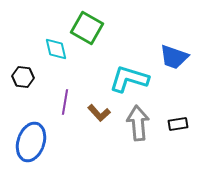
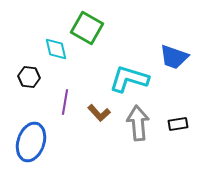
black hexagon: moved 6 px right
